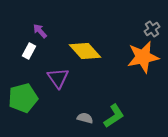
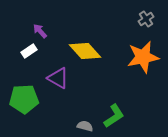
gray cross: moved 6 px left, 10 px up
white rectangle: rotated 28 degrees clockwise
purple triangle: rotated 25 degrees counterclockwise
green pentagon: moved 1 px right, 1 px down; rotated 12 degrees clockwise
gray semicircle: moved 8 px down
